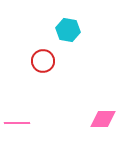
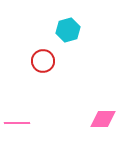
cyan hexagon: rotated 25 degrees counterclockwise
